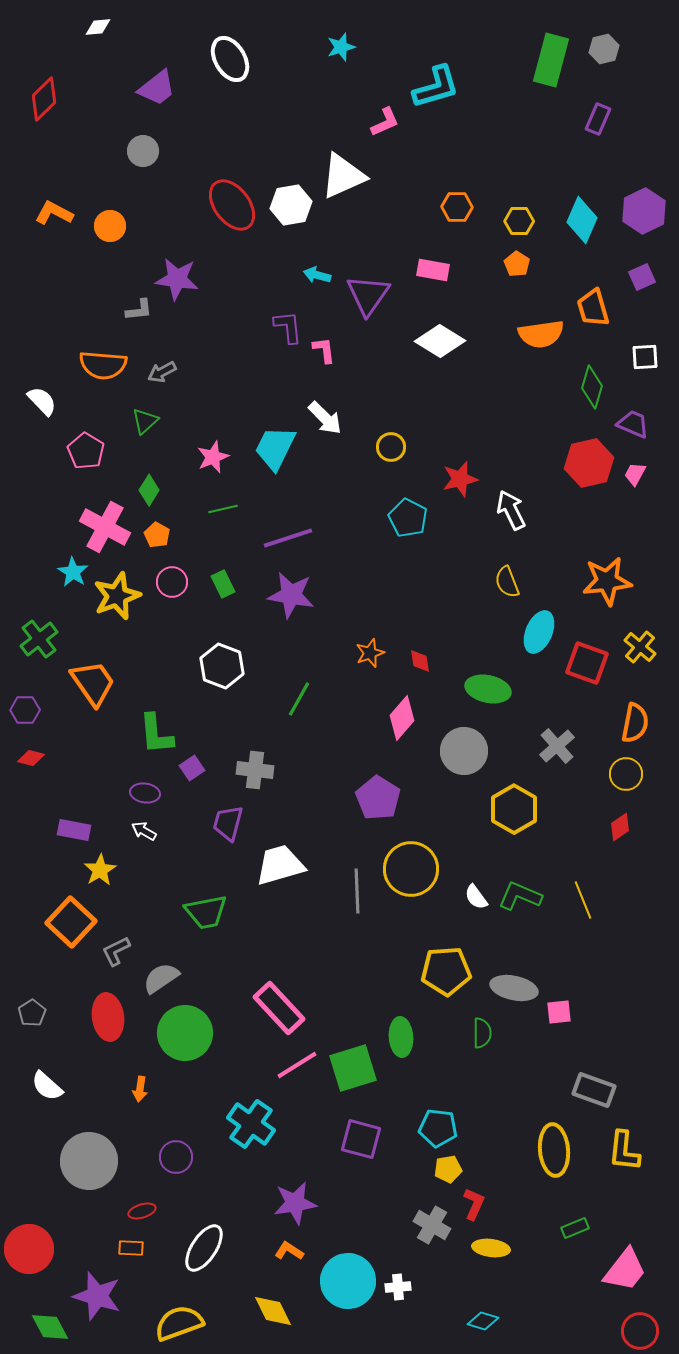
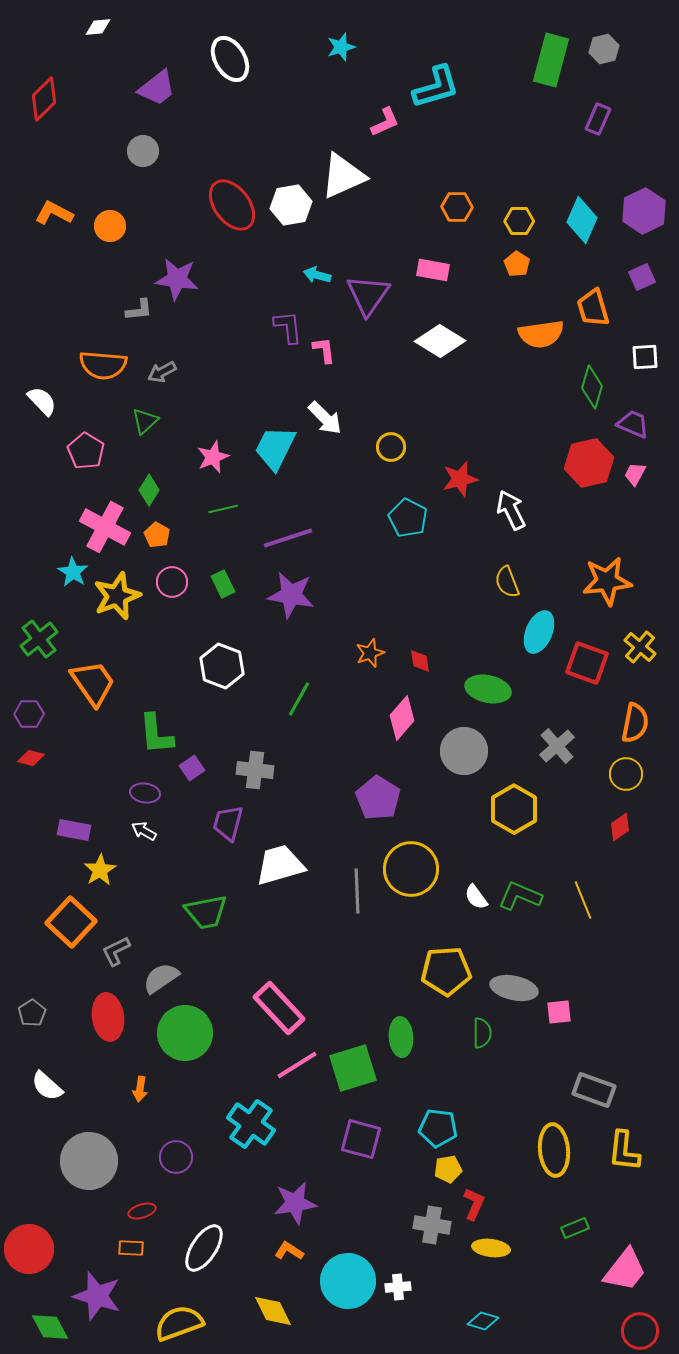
purple hexagon at (25, 710): moved 4 px right, 4 px down
gray cross at (432, 1225): rotated 21 degrees counterclockwise
